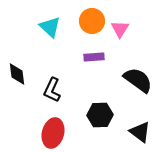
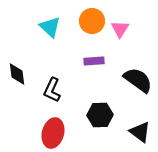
purple rectangle: moved 4 px down
